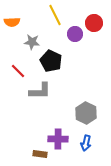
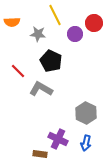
gray star: moved 6 px right, 8 px up
gray L-shape: moved 1 px right, 2 px up; rotated 150 degrees counterclockwise
purple cross: rotated 24 degrees clockwise
